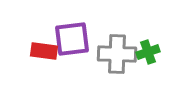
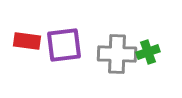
purple square: moved 8 px left, 6 px down
red rectangle: moved 17 px left, 10 px up
